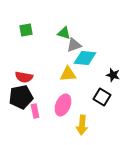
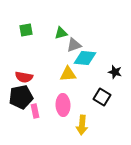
green triangle: moved 3 px left; rotated 32 degrees counterclockwise
black star: moved 2 px right, 3 px up
pink ellipse: rotated 25 degrees counterclockwise
